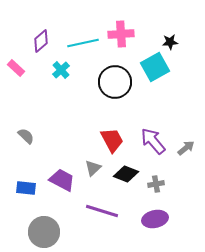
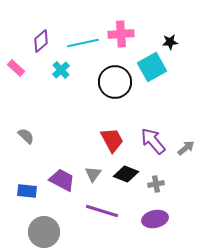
cyan square: moved 3 px left
gray triangle: moved 6 px down; rotated 12 degrees counterclockwise
blue rectangle: moved 1 px right, 3 px down
